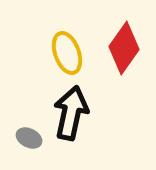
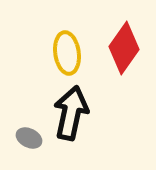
yellow ellipse: rotated 12 degrees clockwise
